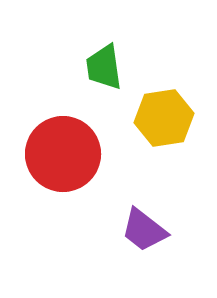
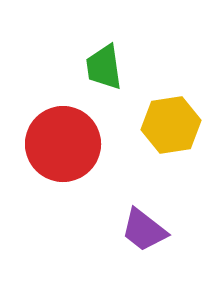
yellow hexagon: moved 7 px right, 7 px down
red circle: moved 10 px up
